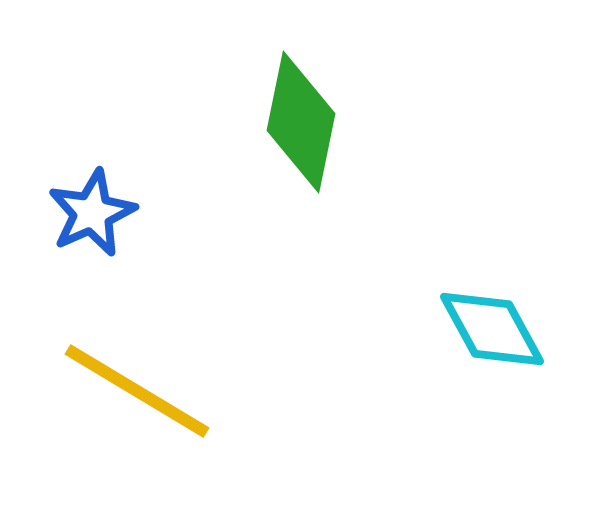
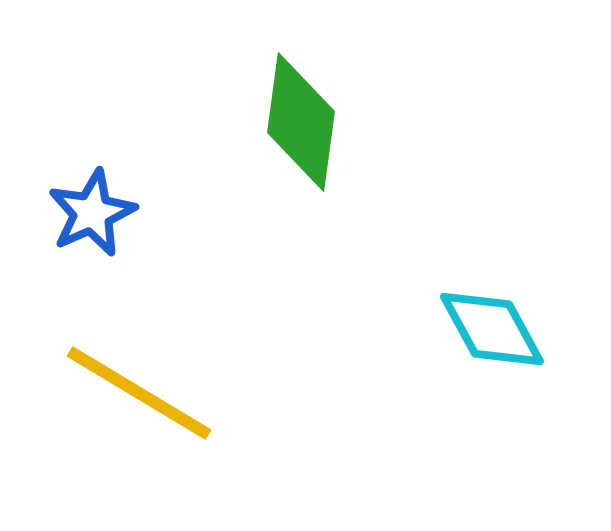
green diamond: rotated 4 degrees counterclockwise
yellow line: moved 2 px right, 2 px down
